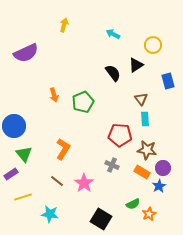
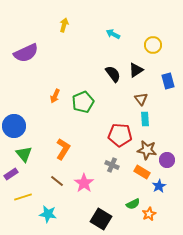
black triangle: moved 5 px down
black semicircle: moved 1 px down
orange arrow: moved 1 px right, 1 px down; rotated 40 degrees clockwise
purple circle: moved 4 px right, 8 px up
cyan star: moved 2 px left
